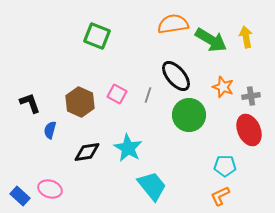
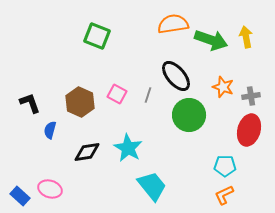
green arrow: rotated 12 degrees counterclockwise
red ellipse: rotated 40 degrees clockwise
orange L-shape: moved 4 px right, 1 px up
